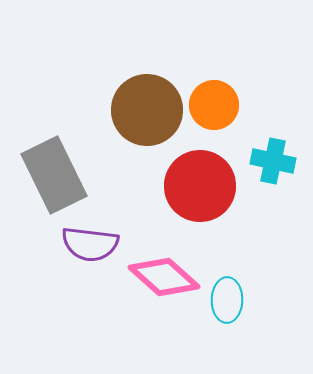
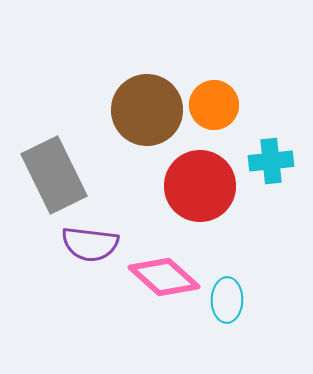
cyan cross: moved 2 px left; rotated 18 degrees counterclockwise
